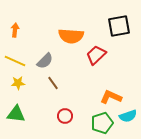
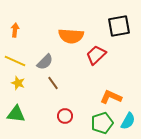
gray semicircle: moved 1 px down
yellow star: rotated 24 degrees clockwise
cyan semicircle: moved 5 px down; rotated 42 degrees counterclockwise
